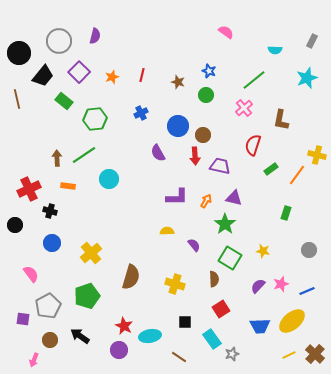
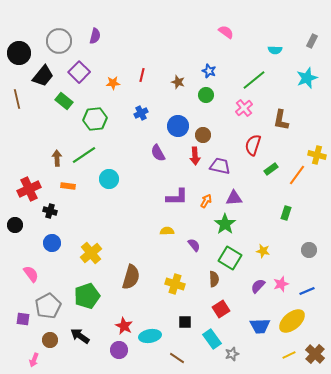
orange star at (112, 77): moved 1 px right, 6 px down; rotated 16 degrees clockwise
purple triangle at (234, 198): rotated 18 degrees counterclockwise
brown line at (179, 357): moved 2 px left, 1 px down
